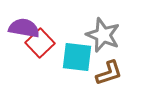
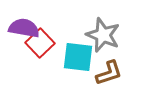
cyan square: moved 1 px right
